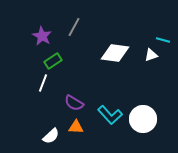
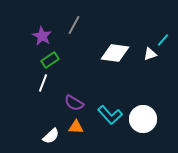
gray line: moved 2 px up
cyan line: rotated 64 degrees counterclockwise
white triangle: moved 1 px left, 1 px up
green rectangle: moved 3 px left, 1 px up
